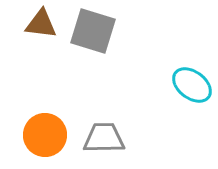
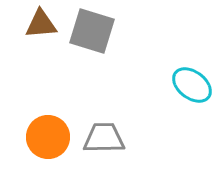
brown triangle: rotated 12 degrees counterclockwise
gray square: moved 1 px left
orange circle: moved 3 px right, 2 px down
